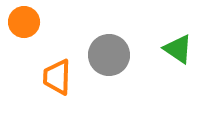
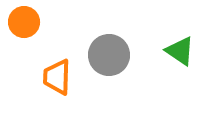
green triangle: moved 2 px right, 2 px down
